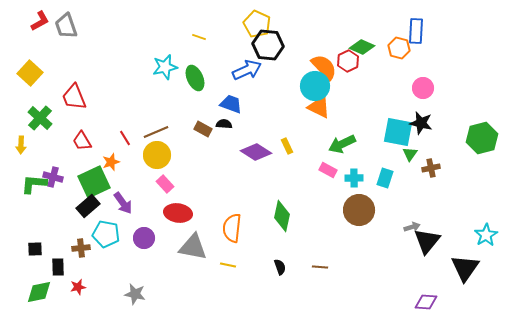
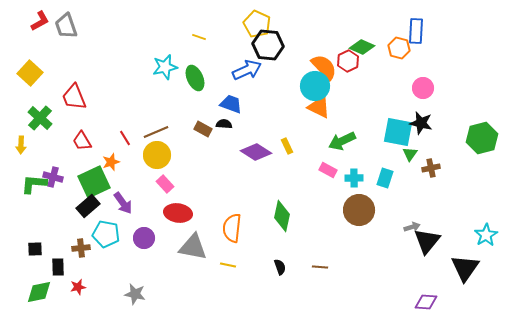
green arrow at (342, 144): moved 3 px up
